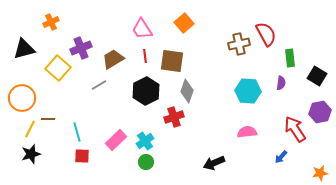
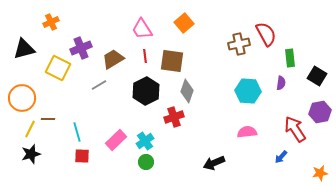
yellow square: rotated 15 degrees counterclockwise
